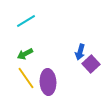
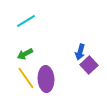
purple square: moved 2 px left, 1 px down
purple ellipse: moved 2 px left, 3 px up
